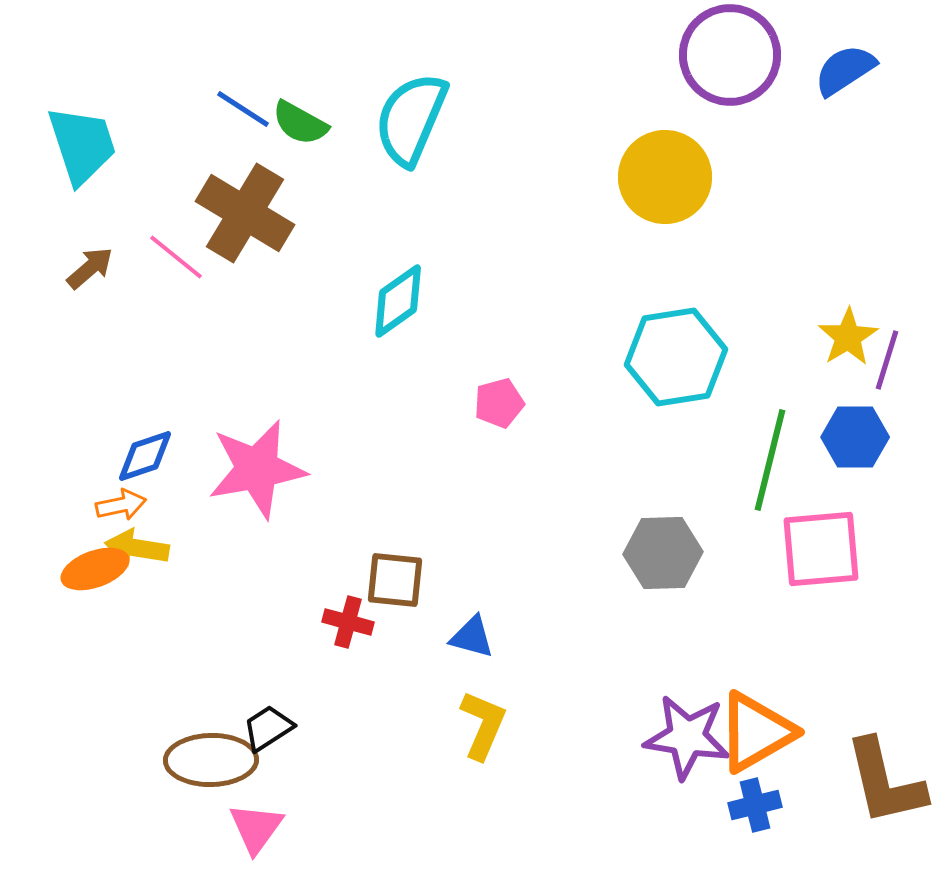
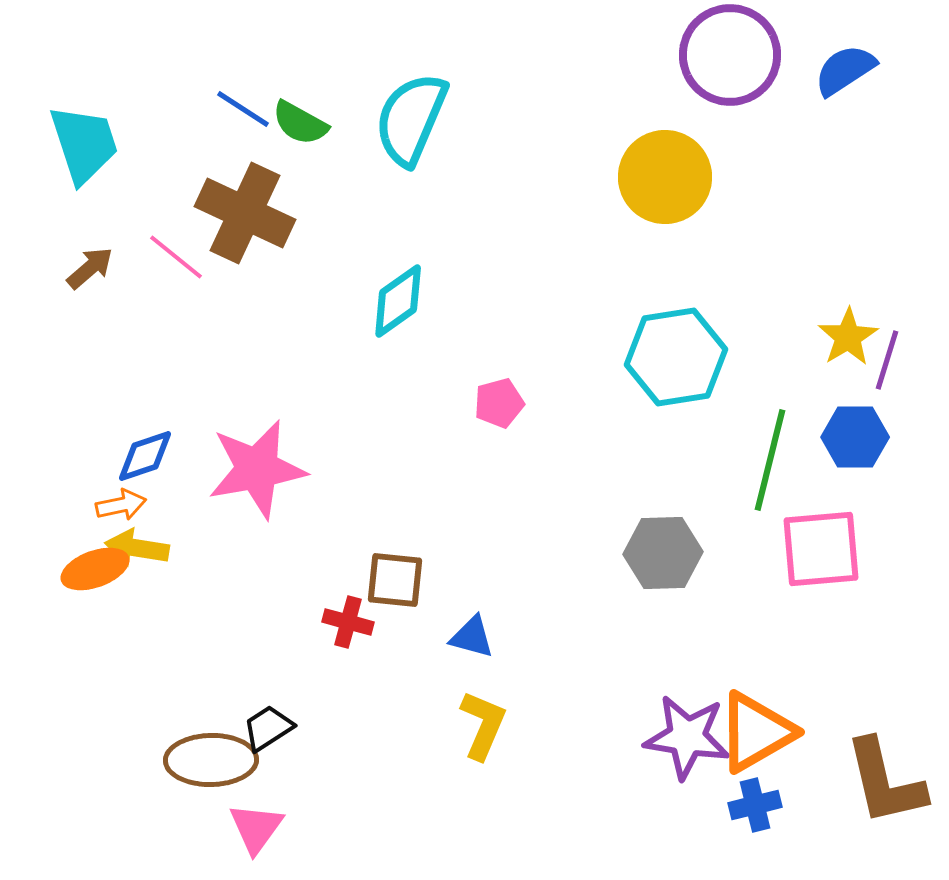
cyan trapezoid: moved 2 px right, 1 px up
brown cross: rotated 6 degrees counterclockwise
